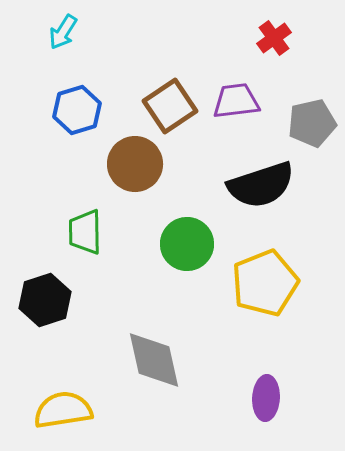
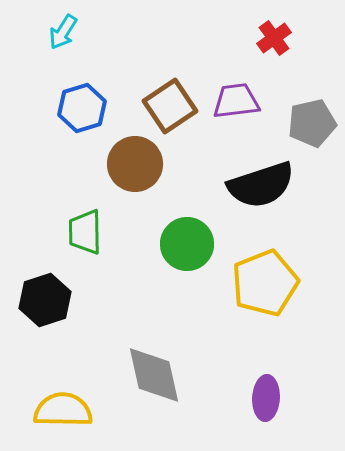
blue hexagon: moved 5 px right, 2 px up
gray diamond: moved 15 px down
yellow semicircle: rotated 10 degrees clockwise
